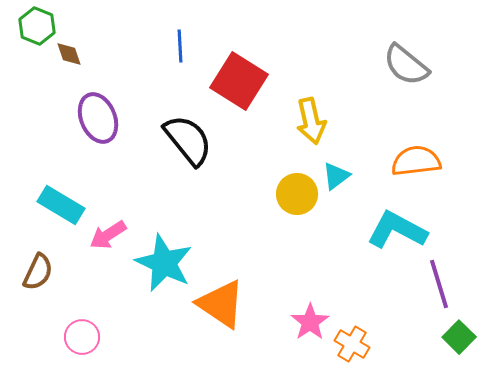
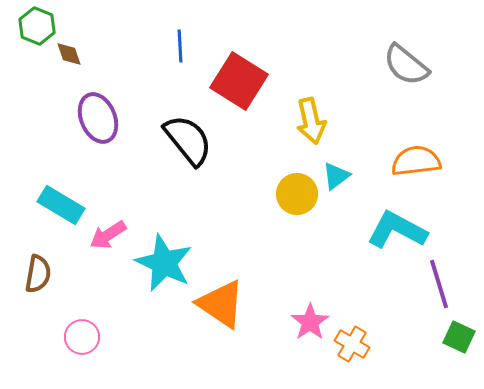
brown semicircle: moved 2 px down; rotated 15 degrees counterclockwise
green square: rotated 20 degrees counterclockwise
